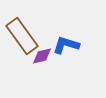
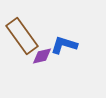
blue L-shape: moved 2 px left
